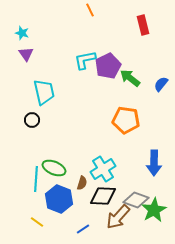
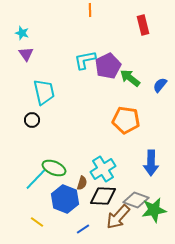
orange line: rotated 24 degrees clockwise
blue semicircle: moved 1 px left, 1 px down
blue arrow: moved 3 px left
cyan line: rotated 40 degrees clockwise
blue hexagon: moved 6 px right
green star: rotated 20 degrees clockwise
